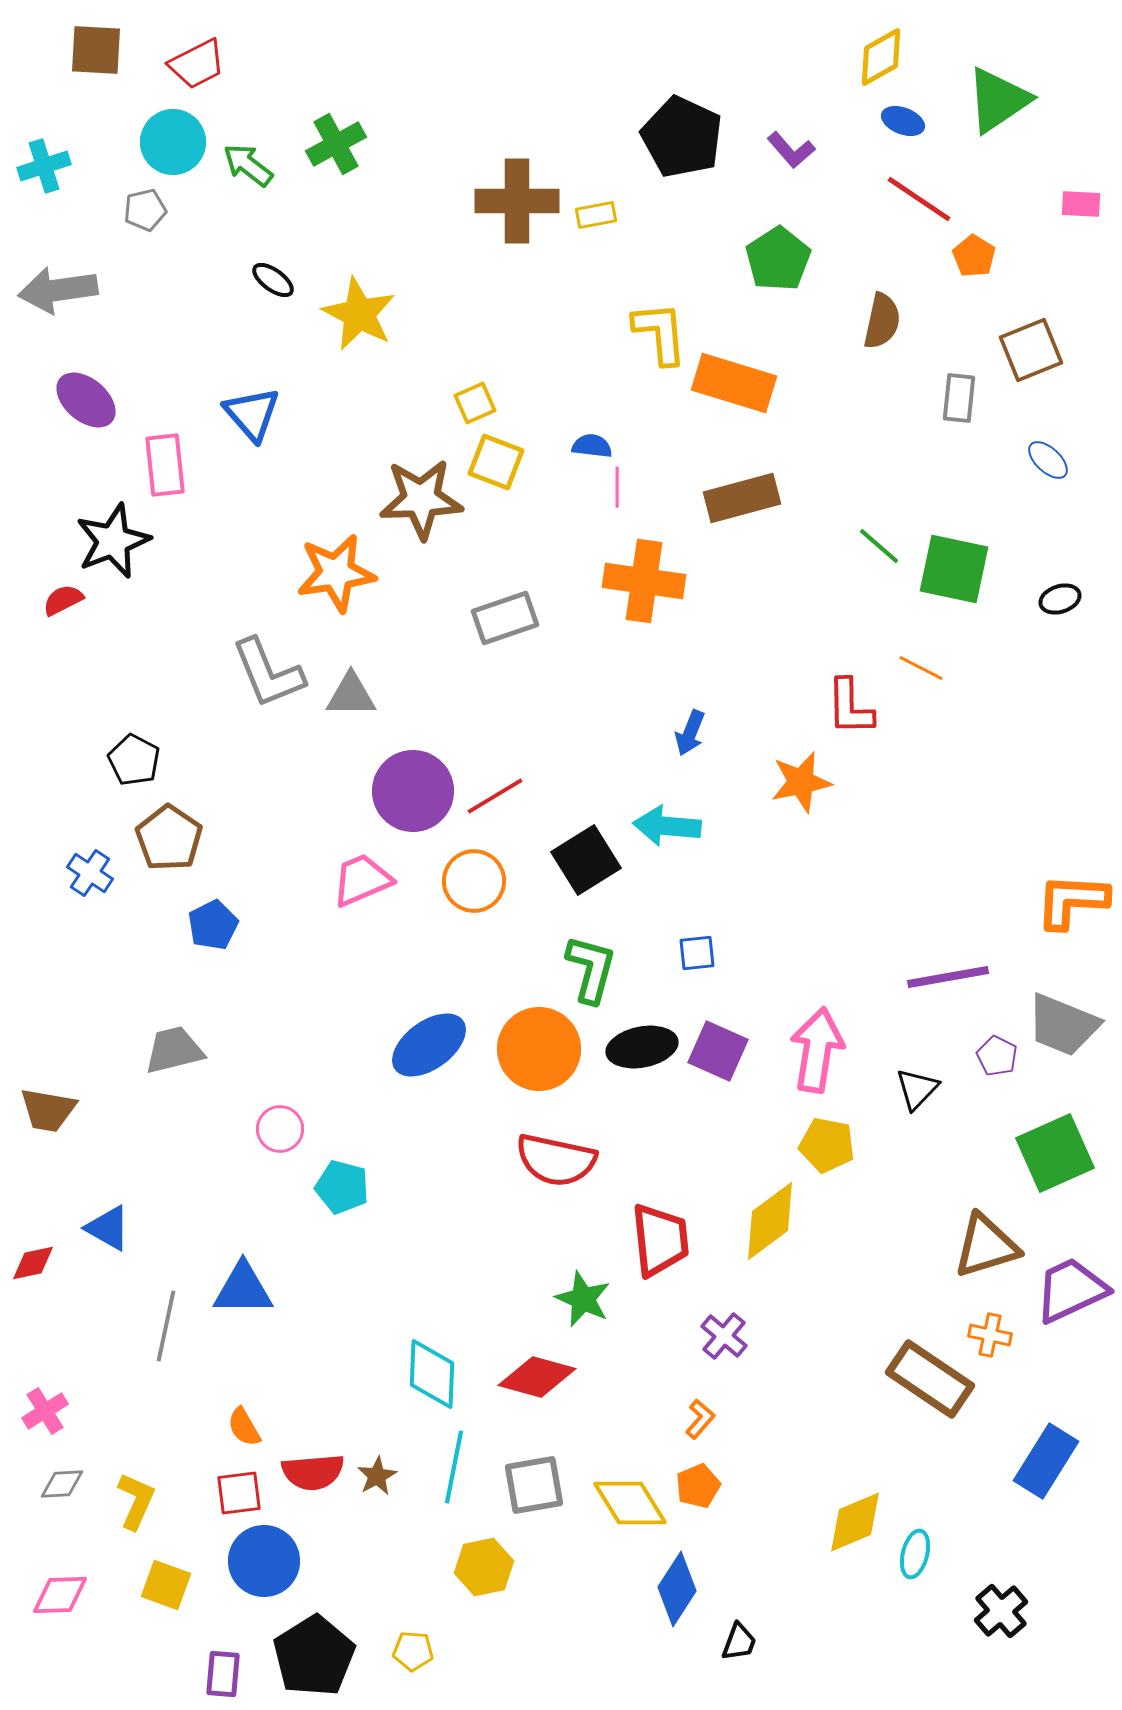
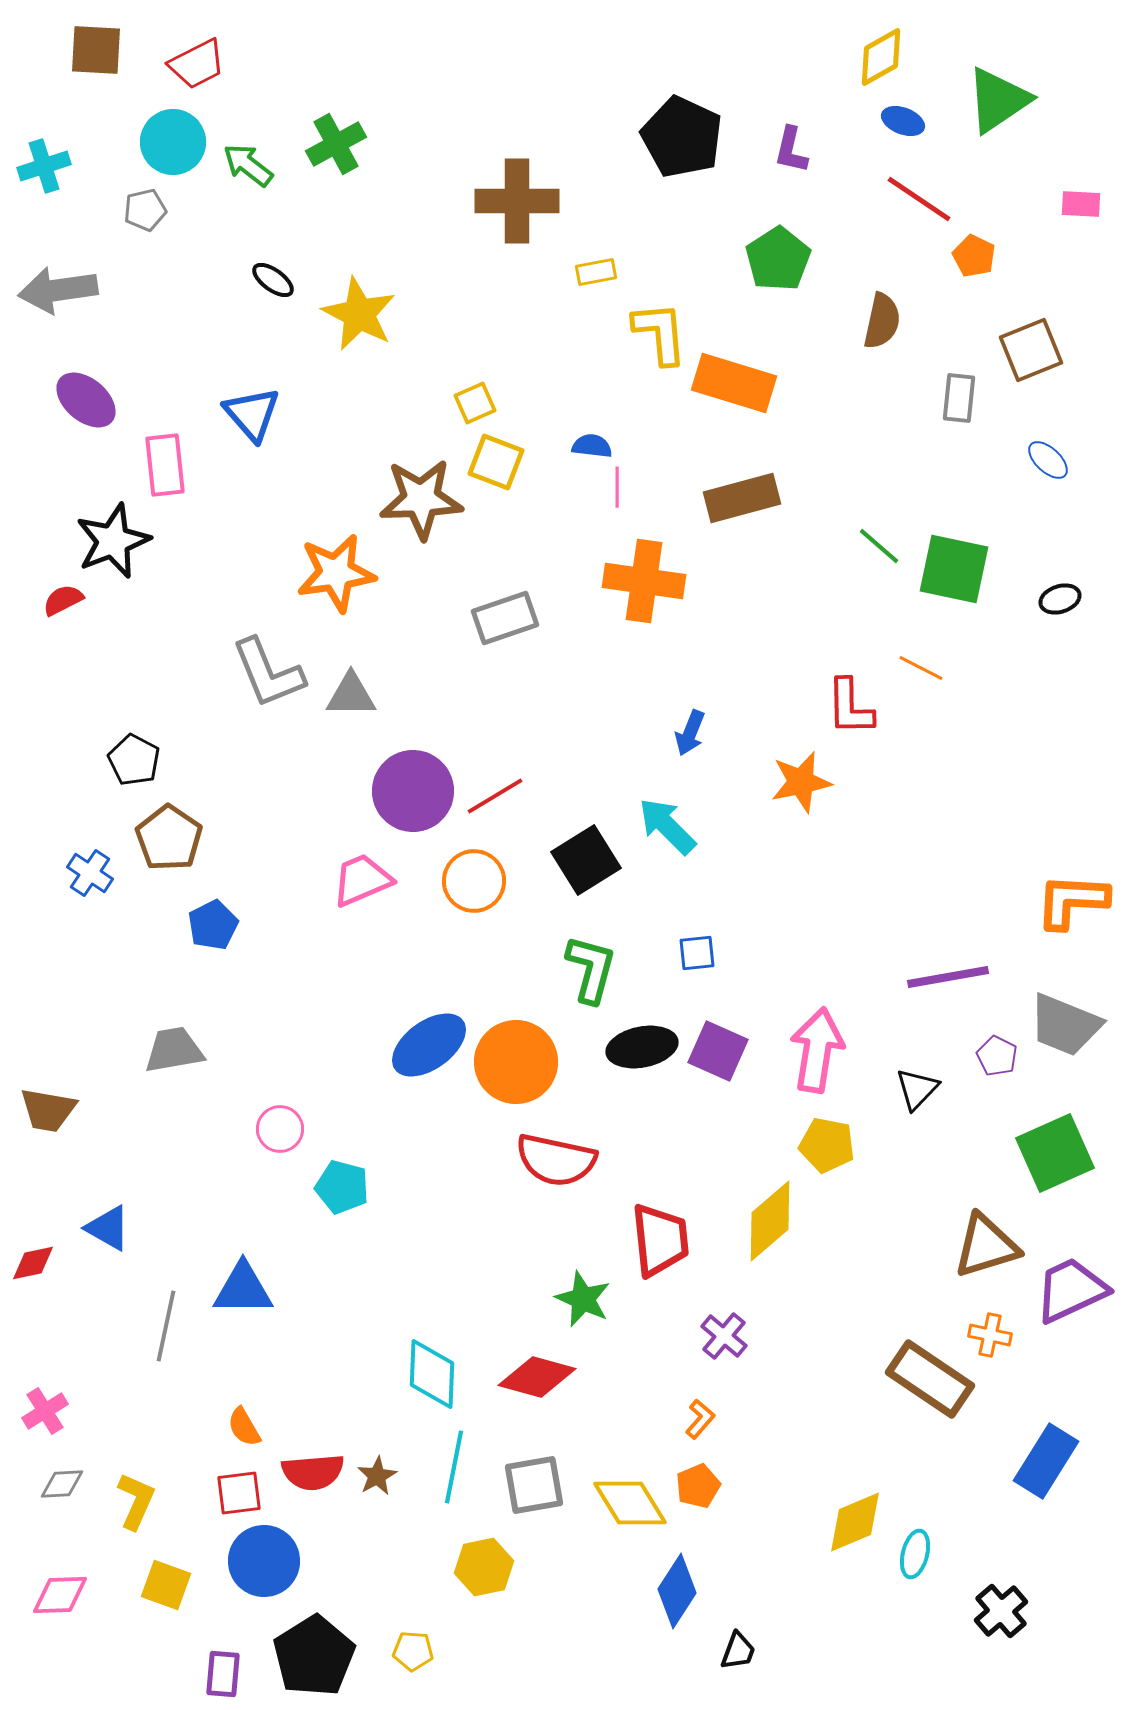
purple L-shape at (791, 150): rotated 54 degrees clockwise
yellow rectangle at (596, 215): moved 57 px down
orange pentagon at (974, 256): rotated 6 degrees counterclockwise
cyan arrow at (667, 826): rotated 40 degrees clockwise
gray trapezoid at (1063, 1025): moved 2 px right
orange circle at (539, 1049): moved 23 px left, 13 px down
gray trapezoid at (174, 1050): rotated 4 degrees clockwise
yellow diamond at (770, 1221): rotated 4 degrees counterclockwise
blue diamond at (677, 1589): moved 2 px down
black trapezoid at (739, 1642): moved 1 px left, 9 px down
